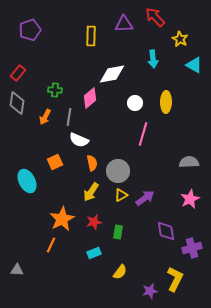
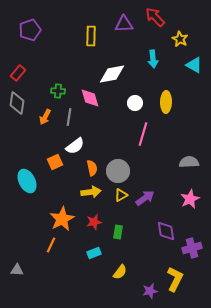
green cross: moved 3 px right, 1 px down
pink diamond: rotated 65 degrees counterclockwise
white semicircle: moved 4 px left, 6 px down; rotated 60 degrees counterclockwise
orange semicircle: moved 5 px down
yellow arrow: rotated 132 degrees counterclockwise
